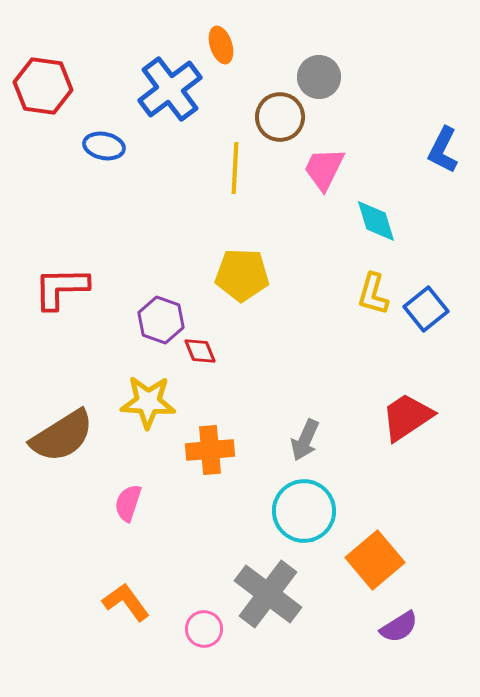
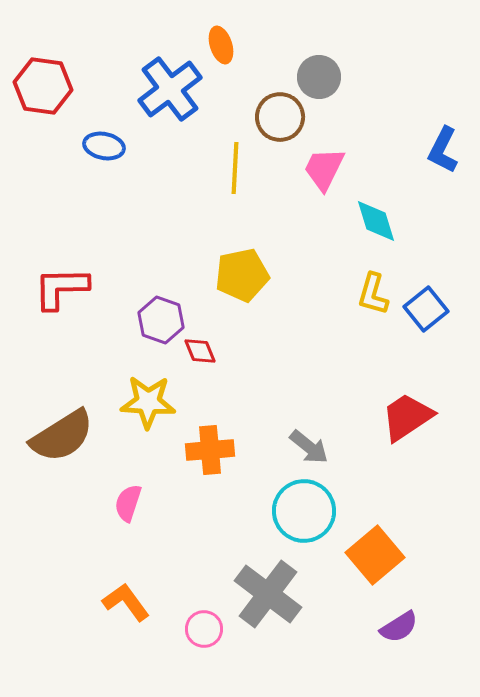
yellow pentagon: rotated 14 degrees counterclockwise
gray arrow: moved 4 px right, 7 px down; rotated 75 degrees counterclockwise
orange square: moved 5 px up
